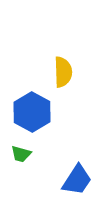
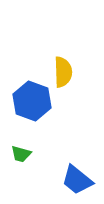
blue hexagon: moved 11 px up; rotated 9 degrees counterclockwise
blue trapezoid: rotated 96 degrees clockwise
